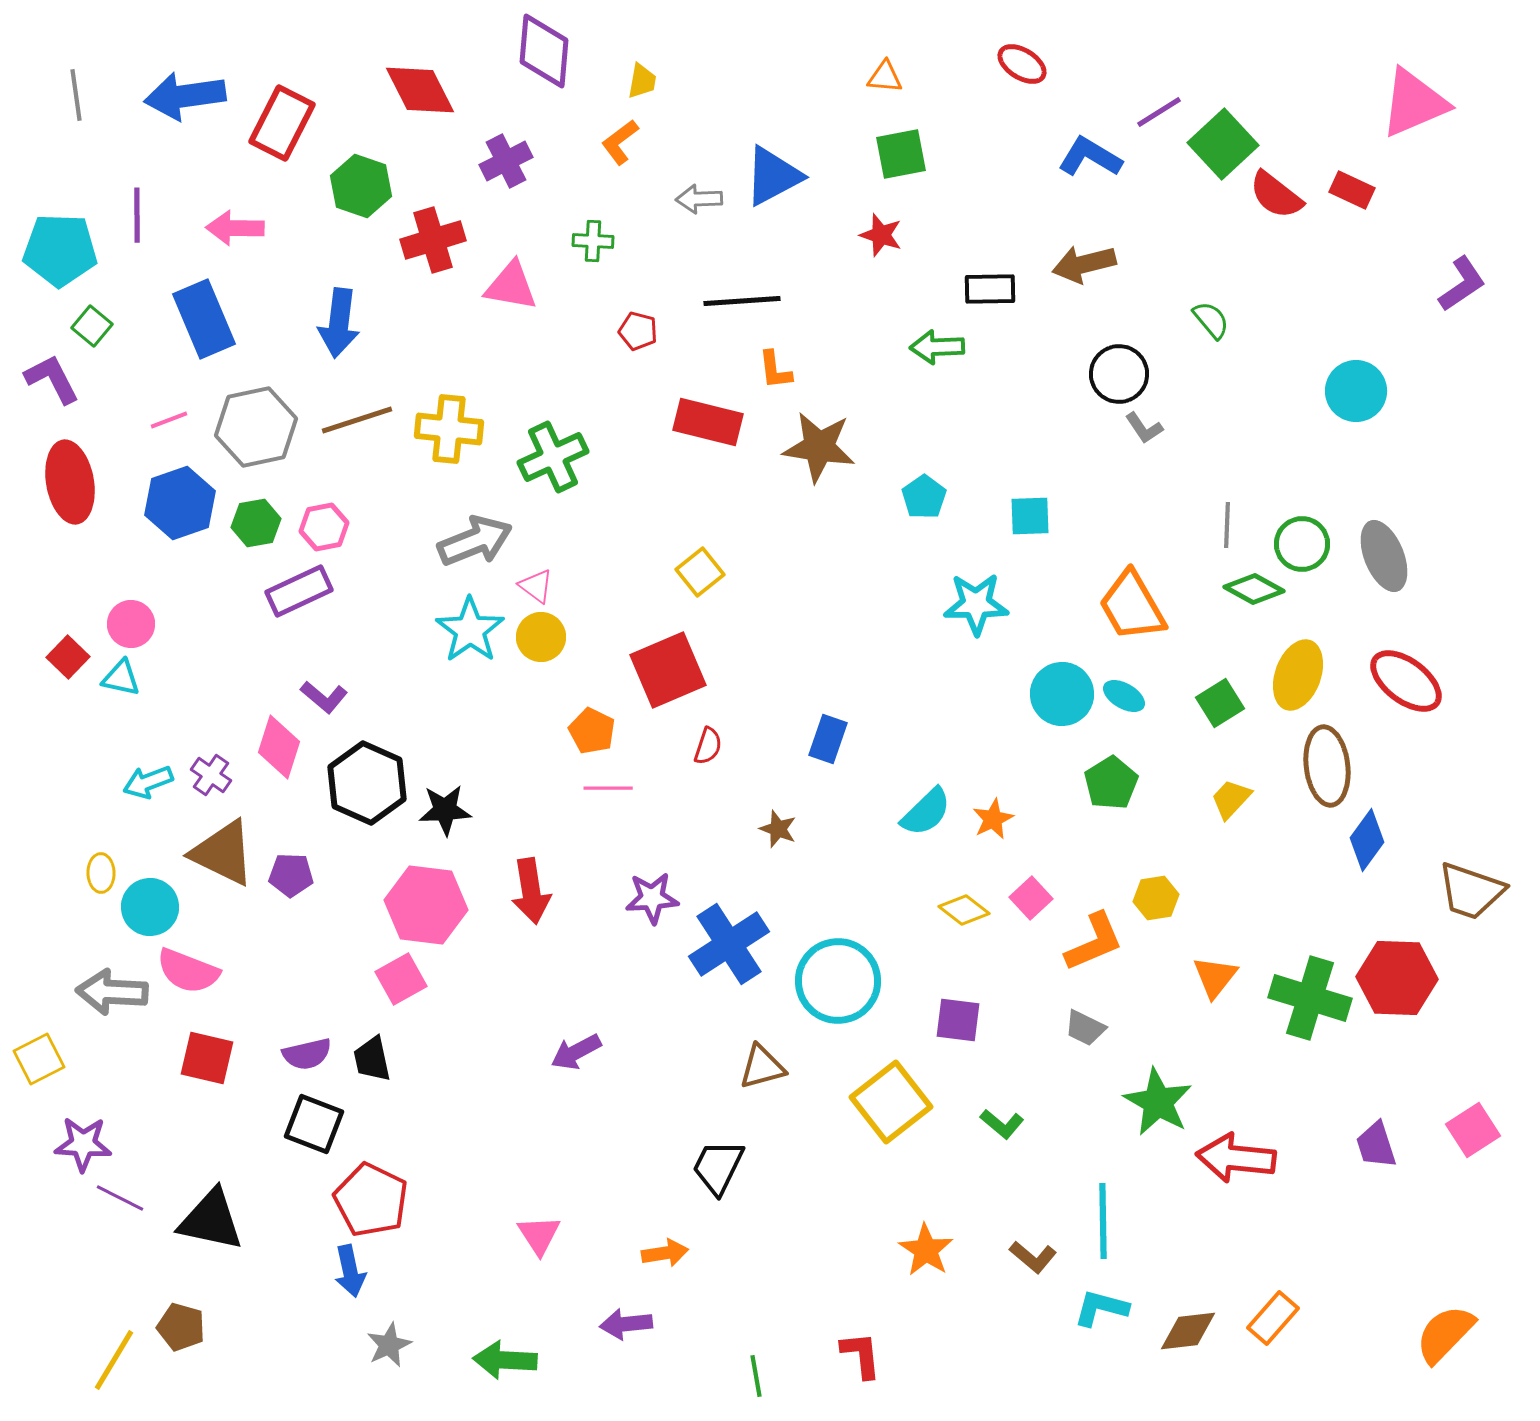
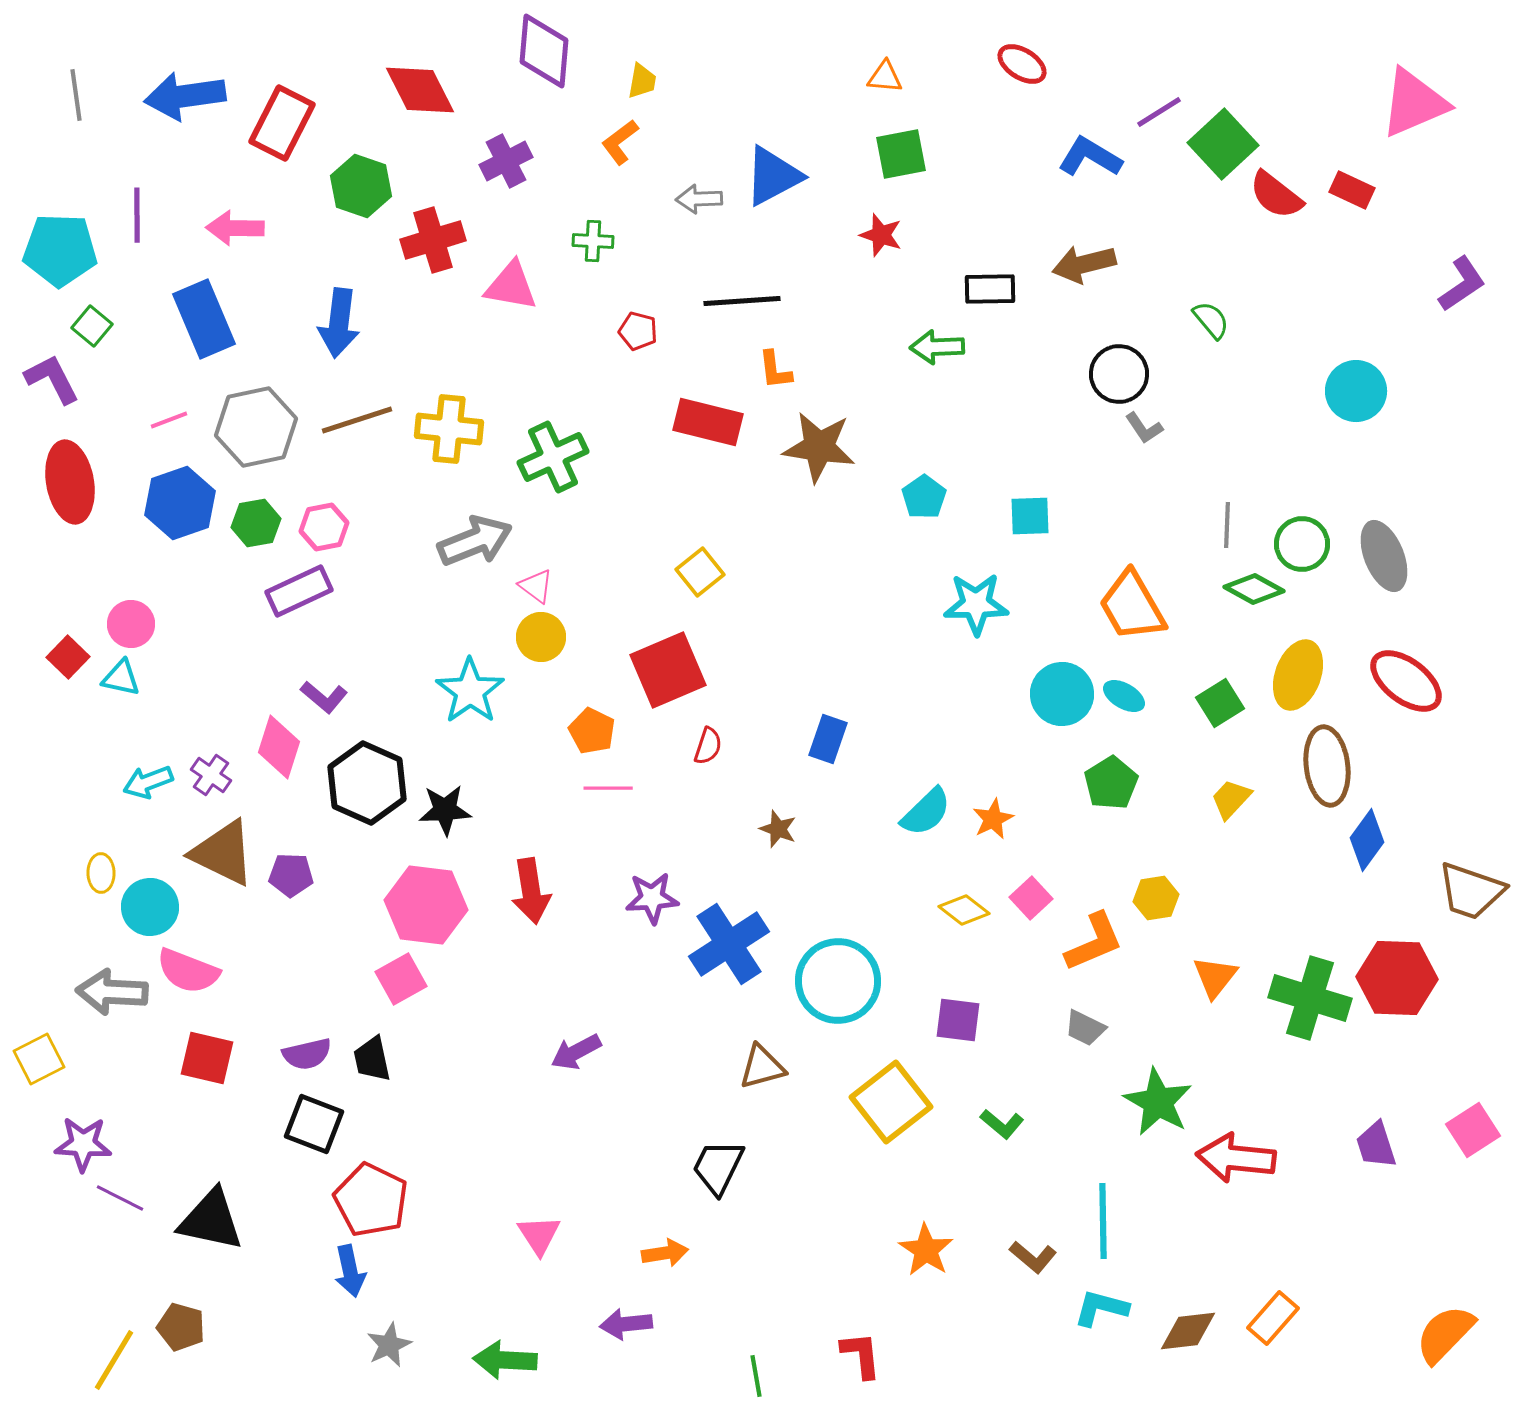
cyan star at (470, 630): moved 61 px down
